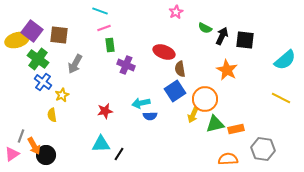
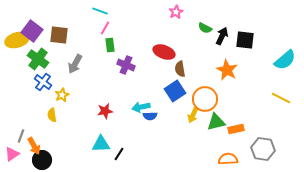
pink line: moved 1 px right; rotated 40 degrees counterclockwise
cyan arrow: moved 4 px down
green triangle: moved 1 px right, 2 px up
black circle: moved 4 px left, 5 px down
